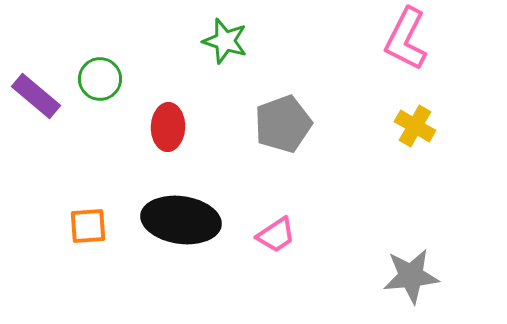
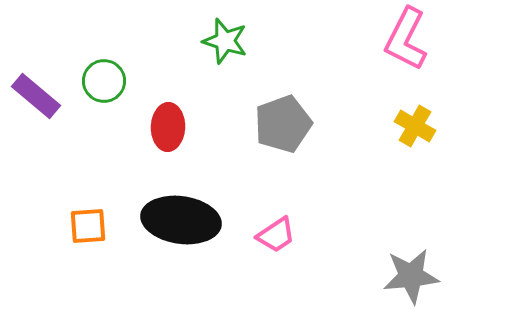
green circle: moved 4 px right, 2 px down
